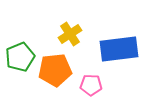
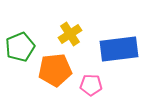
green pentagon: moved 10 px up
